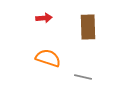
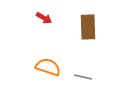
red arrow: rotated 35 degrees clockwise
orange semicircle: moved 9 px down
